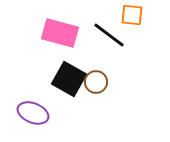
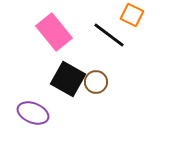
orange square: rotated 20 degrees clockwise
pink rectangle: moved 6 px left, 1 px up; rotated 36 degrees clockwise
black square: moved 1 px left
